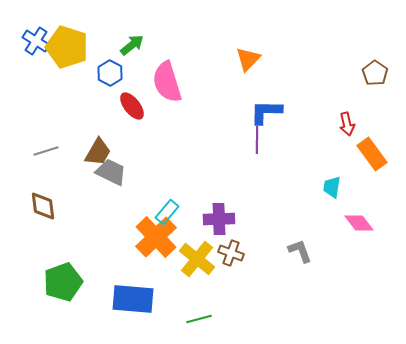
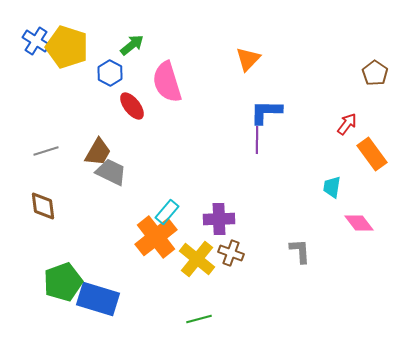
red arrow: rotated 130 degrees counterclockwise
orange cross: rotated 6 degrees clockwise
gray L-shape: rotated 16 degrees clockwise
blue rectangle: moved 35 px left; rotated 12 degrees clockwise
